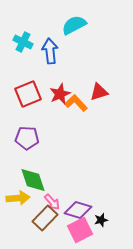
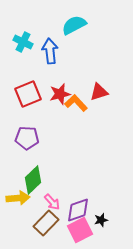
red star: rotated 10 degrees clockwise
green diamond: rotated 64 degrees clockwise
purple diamond: rotated 36 degrees counterclockwise
brown rectangle: moved 1 px right, 5 px down
